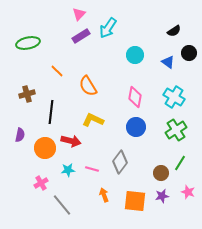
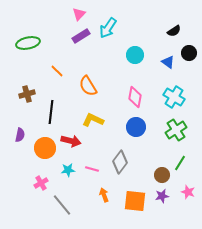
brown circle: moved 1 px right, 2 px down
